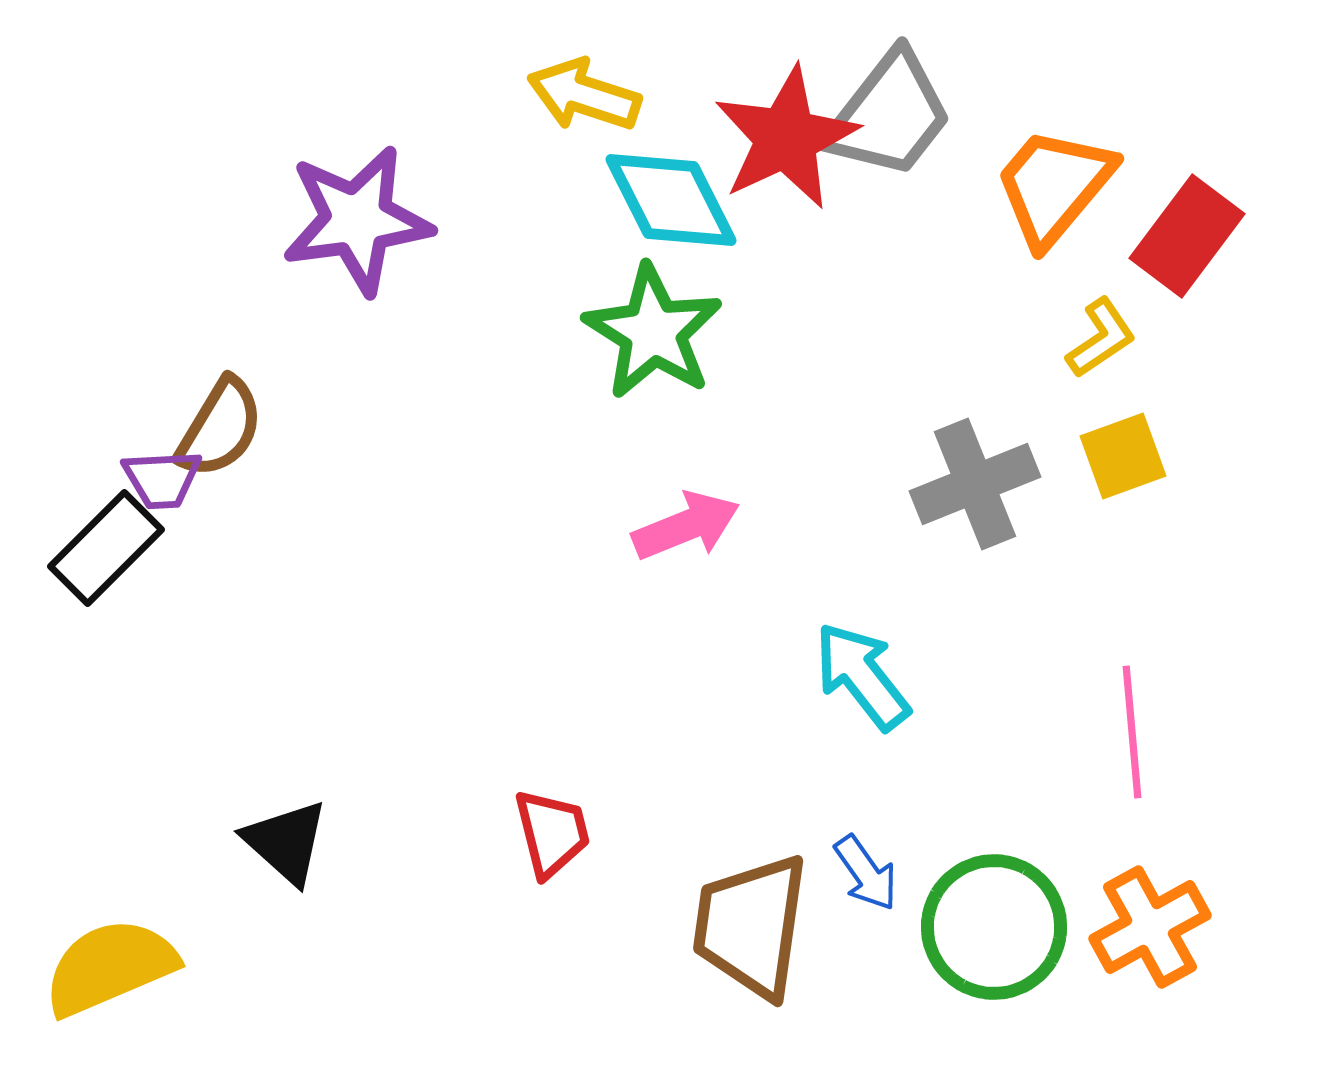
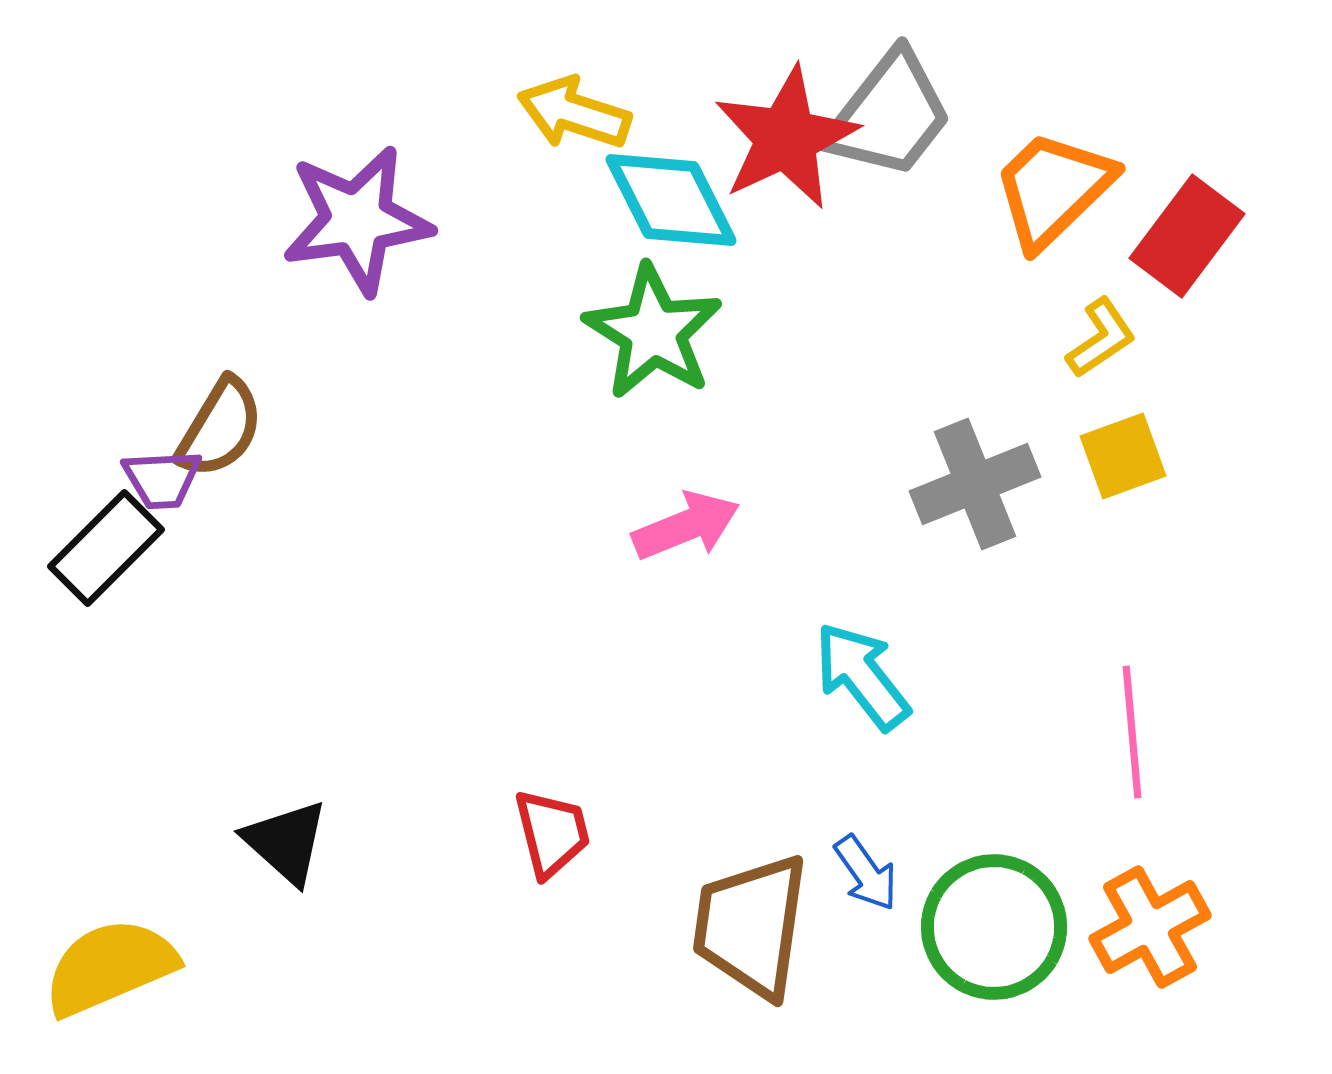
yellow arrow: moved 10 px left, 18 px down
orange trapezoid: moved 1 px left, 3 px down; rotated 6 degrees clockwise
